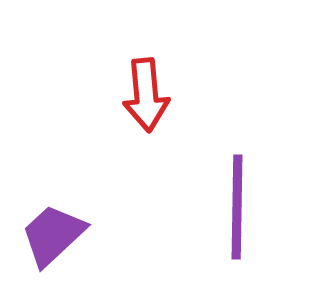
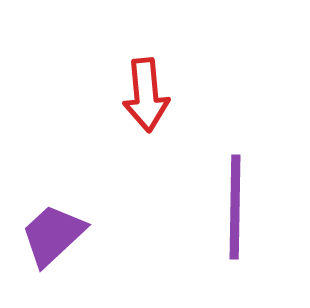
purple line: moved 2 px left
